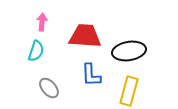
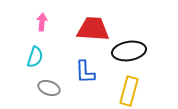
red trapezoid: moved 8 px right, 7 px up
cyan semicircle: moved 1 px left, 6 px down
blue L-shape: moved 6 px left, 3 px up
gray ellipse: rotated 30 degrees counterclockwise
